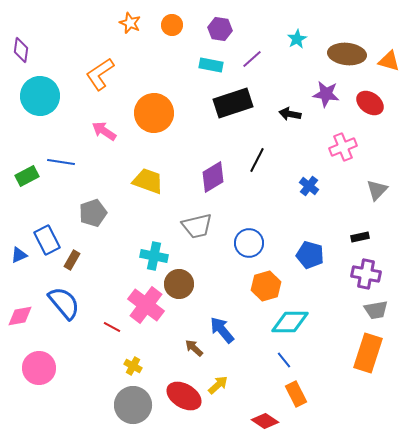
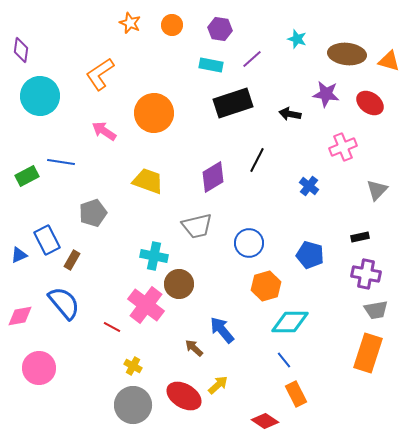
cyan star at (297, 39): rotated 24 degrees counterclockwise
